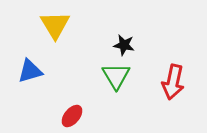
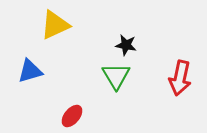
yellow triangle: rotated 36 degrees clockwise
black star: moved 2 px right
red arrow: moved 7 px right, 4 px up
